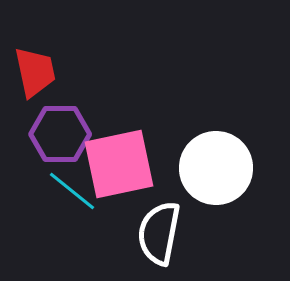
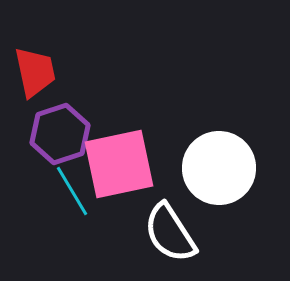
purple hexagon: rotated 18 degrees counterclockwise
white circle: moved 3 px right
cyan line: rotated 20 degrees clockwise
white semicircle: moved 11 px right; rotated 44 degrees counterclockwise
